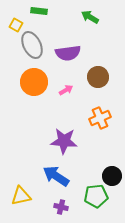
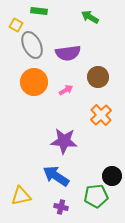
orange cross: moved 1 px right, 3 px up; rotated 20 degrees counterclockwise
